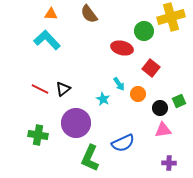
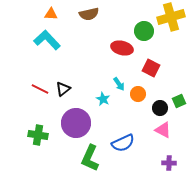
brown semicircle: rotated 66 degrees counterclockwise
red square: rotated 12 degrees counterclockwise
pink triangle: rotated 36 degrees clockwise
